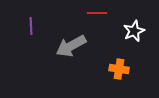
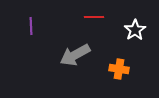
red line: moved 3 px left, 4 px down
white star: moved 1 px right, 1 px up; rotated 10 degrees counterclockwise
gray arrow: moved 4 px right, 9 px down
